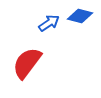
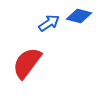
blue diamond: moved 1 px left
